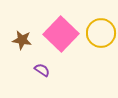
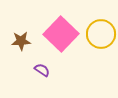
yellow circle: moved 1 px down
brown star: moved 1 px left, 1 px down; rotated 12 degrees counterclockwise
